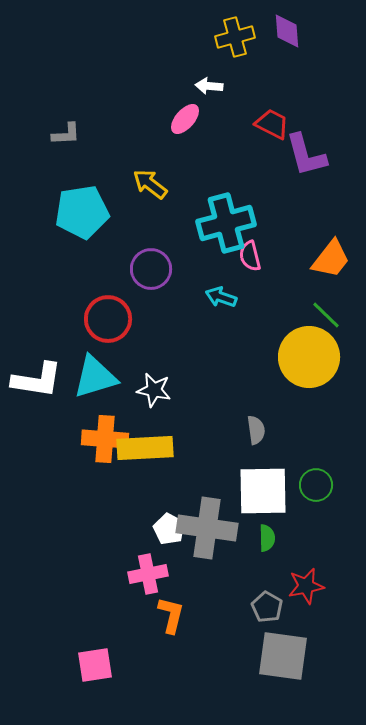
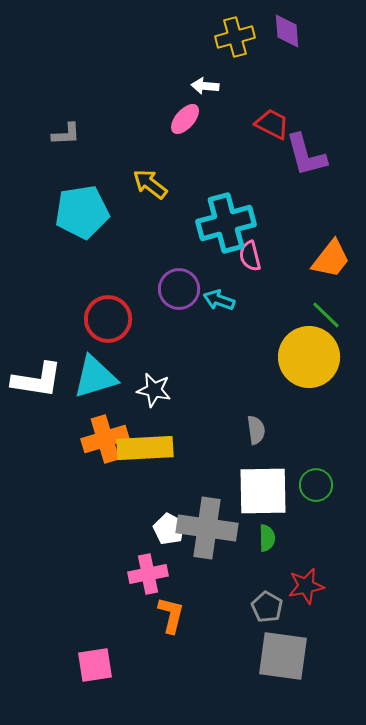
white arrow: moved 4 px left
purple circle: moved 28 px right, 20 px down
cyan arrow: moved 2 px left, 3 px down
orange cross: rotated 21 degrees counterclockwise
